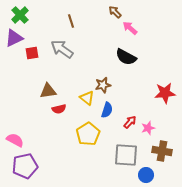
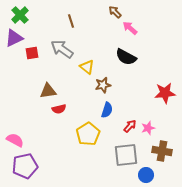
yellow triangle: moved 31 px up
red arrow: moved 4 px down
gray square: rotated 10 degrees counterclockwise
